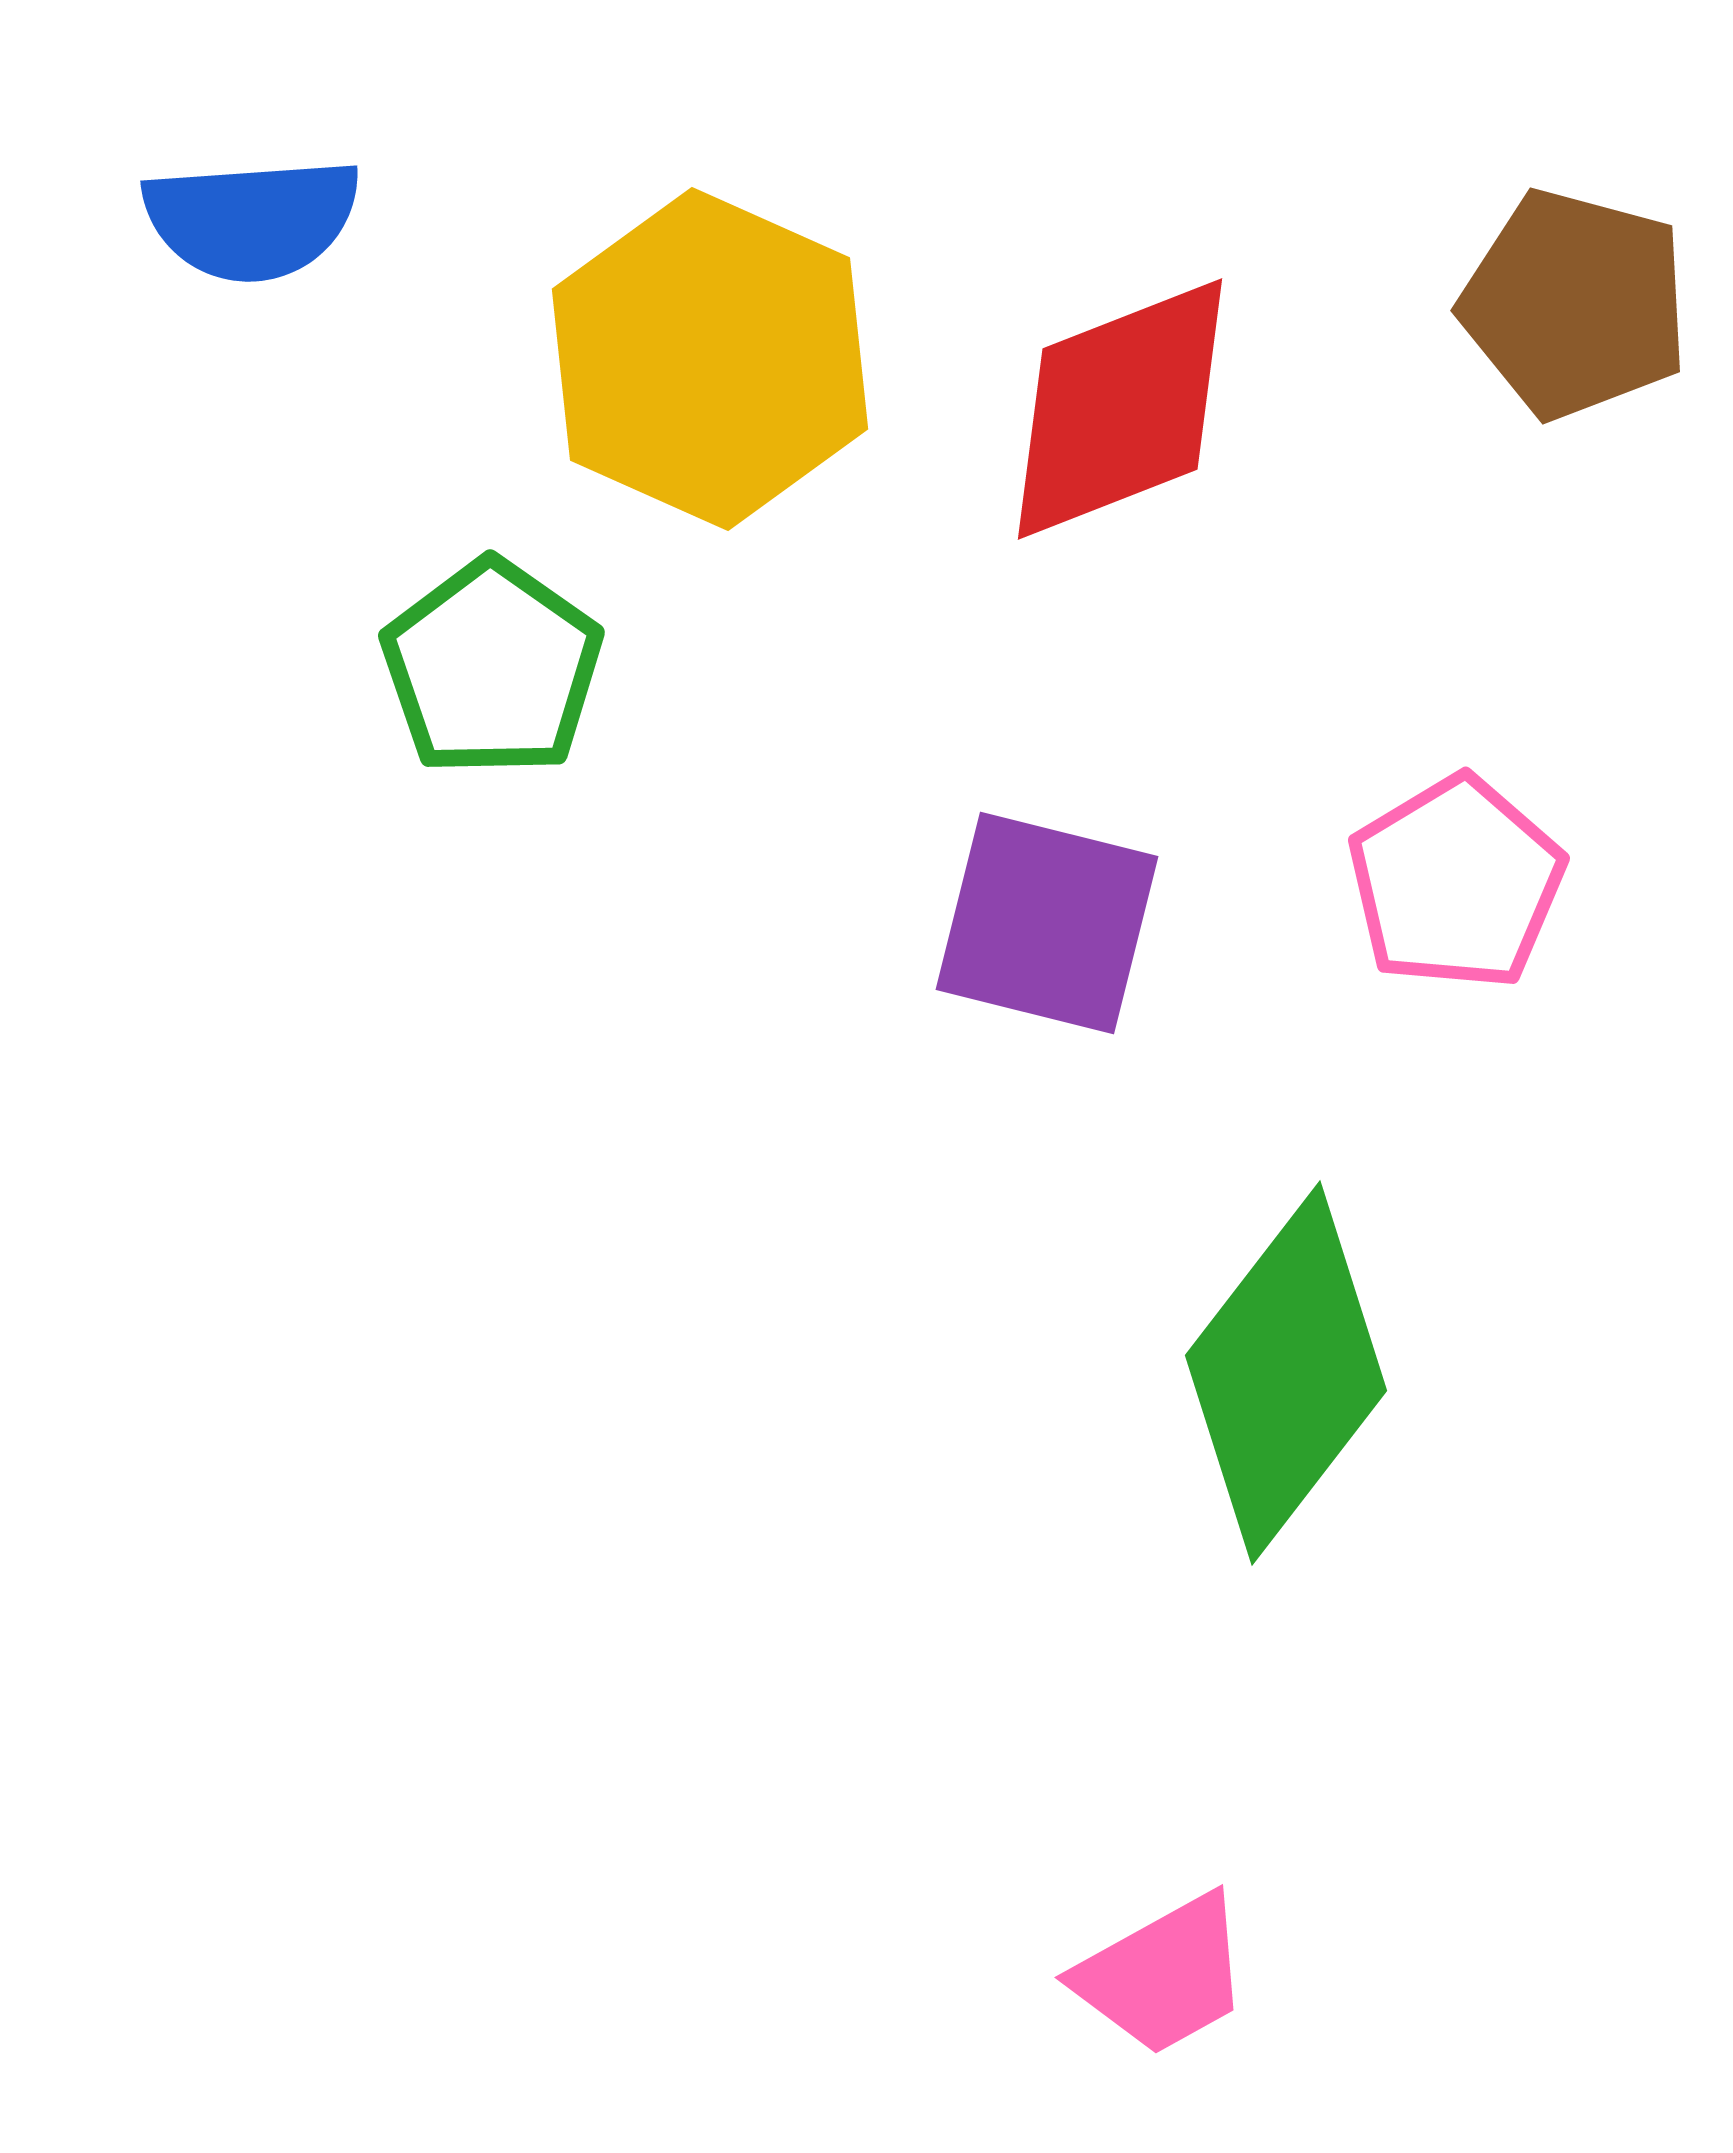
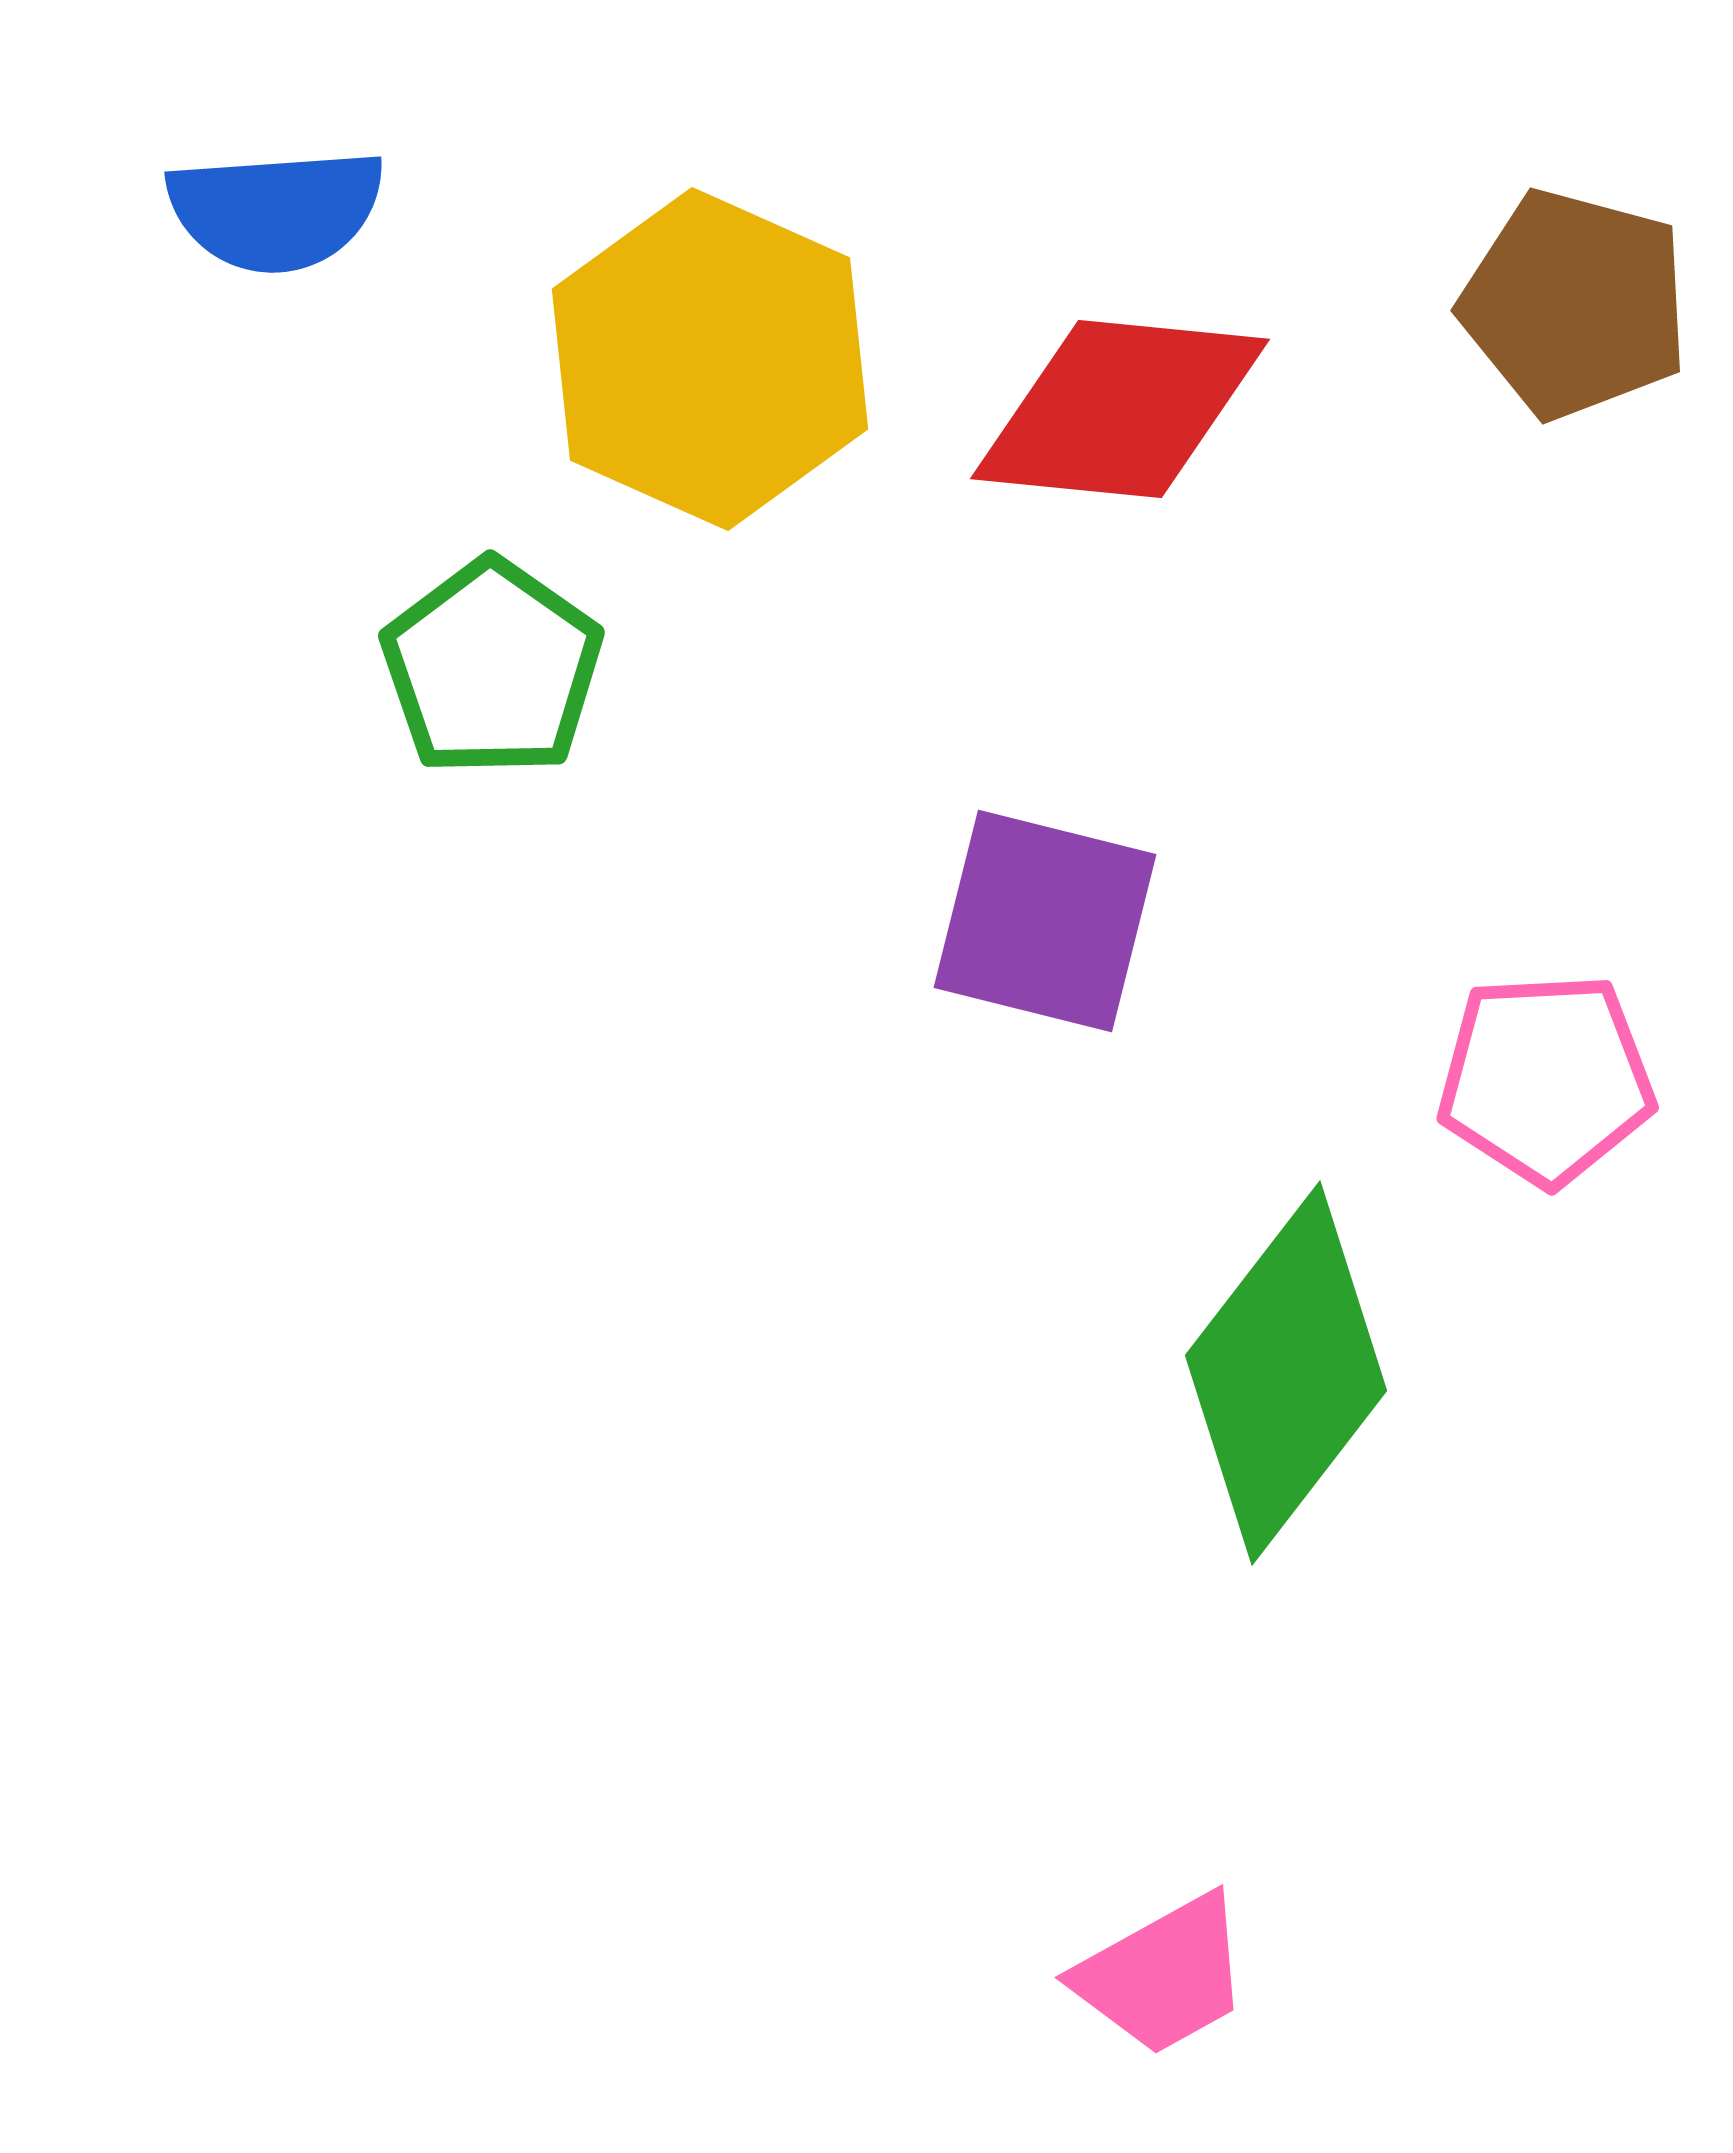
blue semicircle: moved 24 px right, 9 px up
red diamond: rotated 27 degrees clockwise
pink pentagon: moved 90 px right, 196 px down; rotated 28 degrees clockwise
purple square: moved 2 px left, 2 px up
